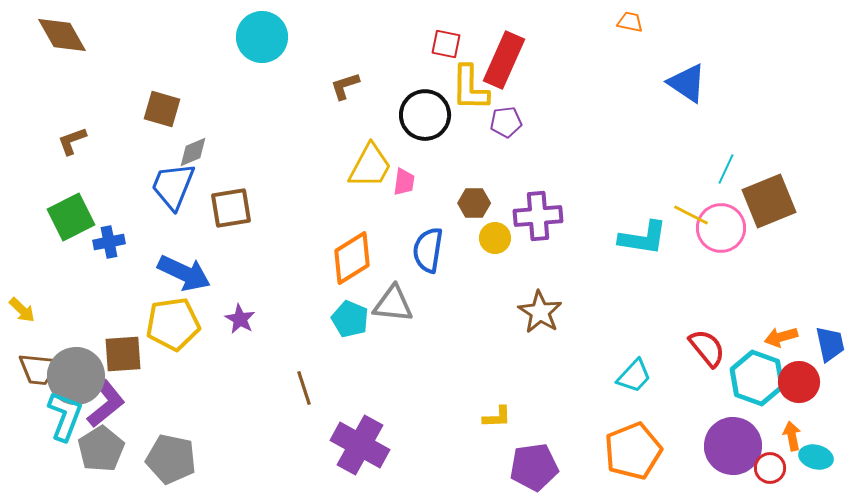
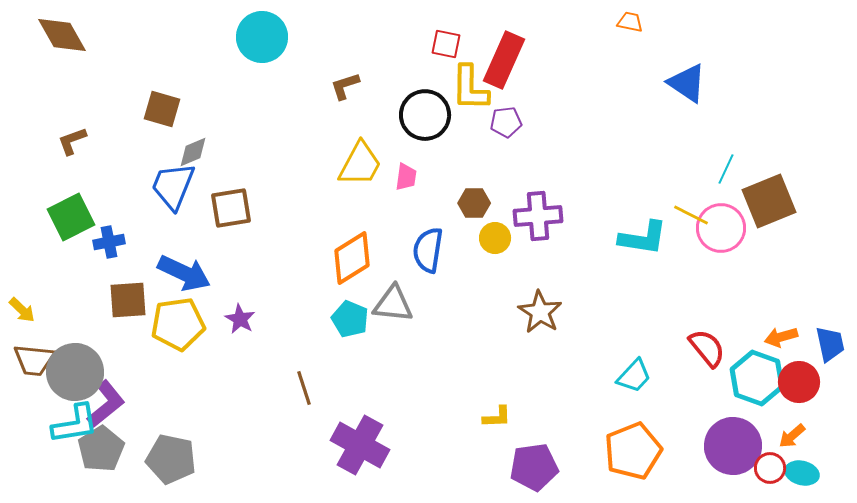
yellow trapezoid at (370, 166): moved 10 px left, 2 px up
pink trapezoid at (404, 182): moved 2 px right, 5 px up
yellow pentagon at (173, 324): moved 5 px right
brown square at (123, 354): moved 5 px right, 54 px up
brown trapezoid at (39, 369): moved 5 px left, 9 px up
gray circle at (76, 376): moved 1 px left, 4 px up
cyan L-shape at (65, 416): moved 10 px right, 8 px down; rotated 60 degrees clockwise
orange arrow at (792, 436): rotated 120 degrees counterclockwise
cyan ellipse at (816, 457): moved 14 px left, 16 px down
